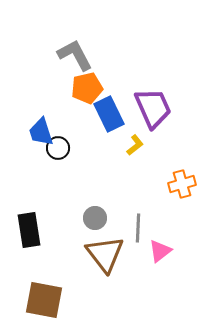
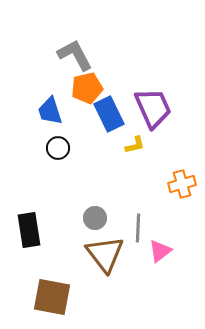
blue trapezoid: moved 9 px right, 21 px up
yellow L-shape: rotated 25 degrees clockwise
brown square: moved 8 px right, 3 px up
